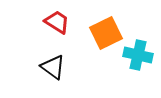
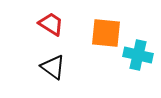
red trapezoid: moved 6 px left, 2 px down
orange square: rotated 32 degrees clockwise
